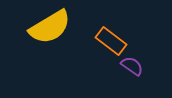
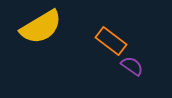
yellow semicircle: moved 9 px left
